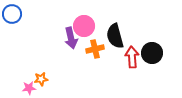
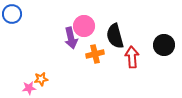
orange cross: moved 5 px down
black circle: moved 12 px right, 8 px up
